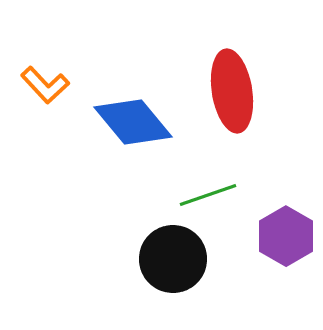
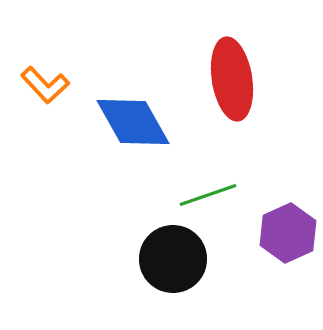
red ellipse: moved 12 px up
blue diamond: rotated 10 degrees clockwise
purple hexagon: moved 2 px right, 3 px up; rotated 6 degrees clockwise
